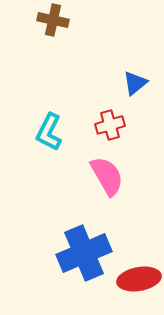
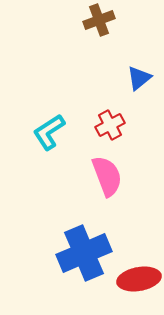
brown cross: moved 46 px right; rotated 32 degrees counterclockwise
blue triangle: moved 4 px right, 5 px up
red cross: rotated 12 degrees counterclockwise
cyan L-shape: rotated 30 degrees clockwise
pink semicircle: rotated 9 degrees clockwise
